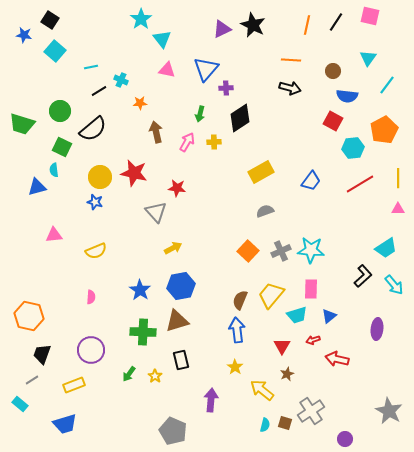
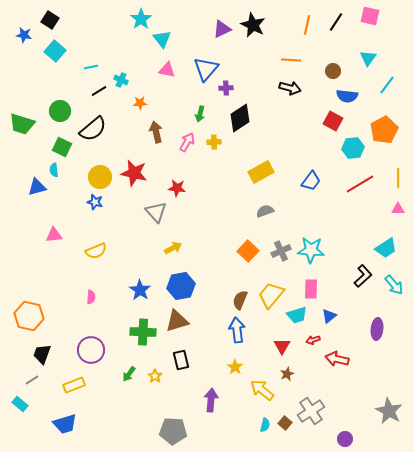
brown square at (285, 423): rotated 24 degrees clockwise
gray pentagon at (173, 431): rotated 20 degrees counterclockwise
